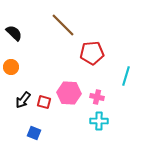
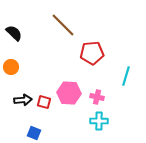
black arrow: rotated 132 degrees counterclockwise
